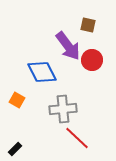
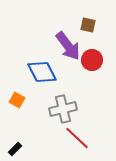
gray cross: rotated 8 degrees counterclockwise
